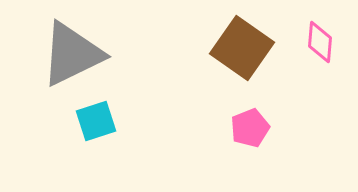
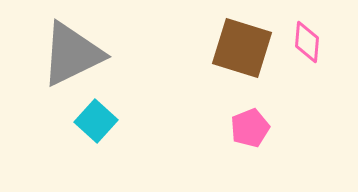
pink diamond: moved 13 px left
brown square: rotated 18 degrees counterclockwise
cyan square: rotated 30 degrees counterclockwise
